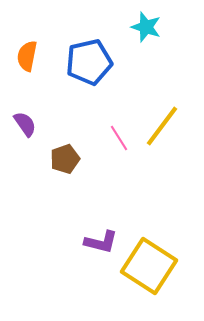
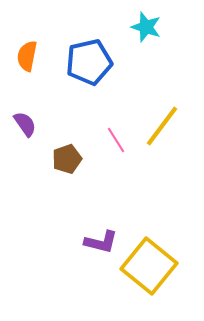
pink line: moved 3 px left, 2 px down
brown pentagon: moved 2 px right
yellow square: rotated 6 degrees clockwise
